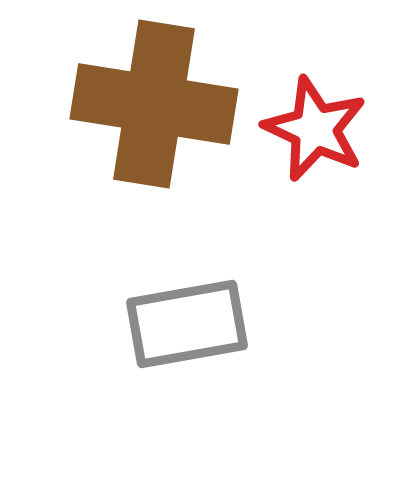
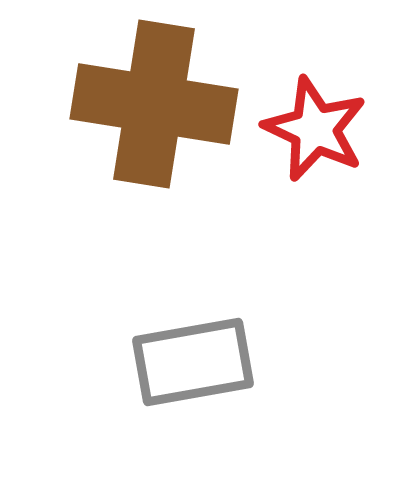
gray rectangle: moved 6 px right, 38 px down
